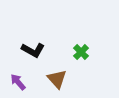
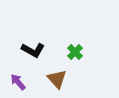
green cross: moved 6 px left
